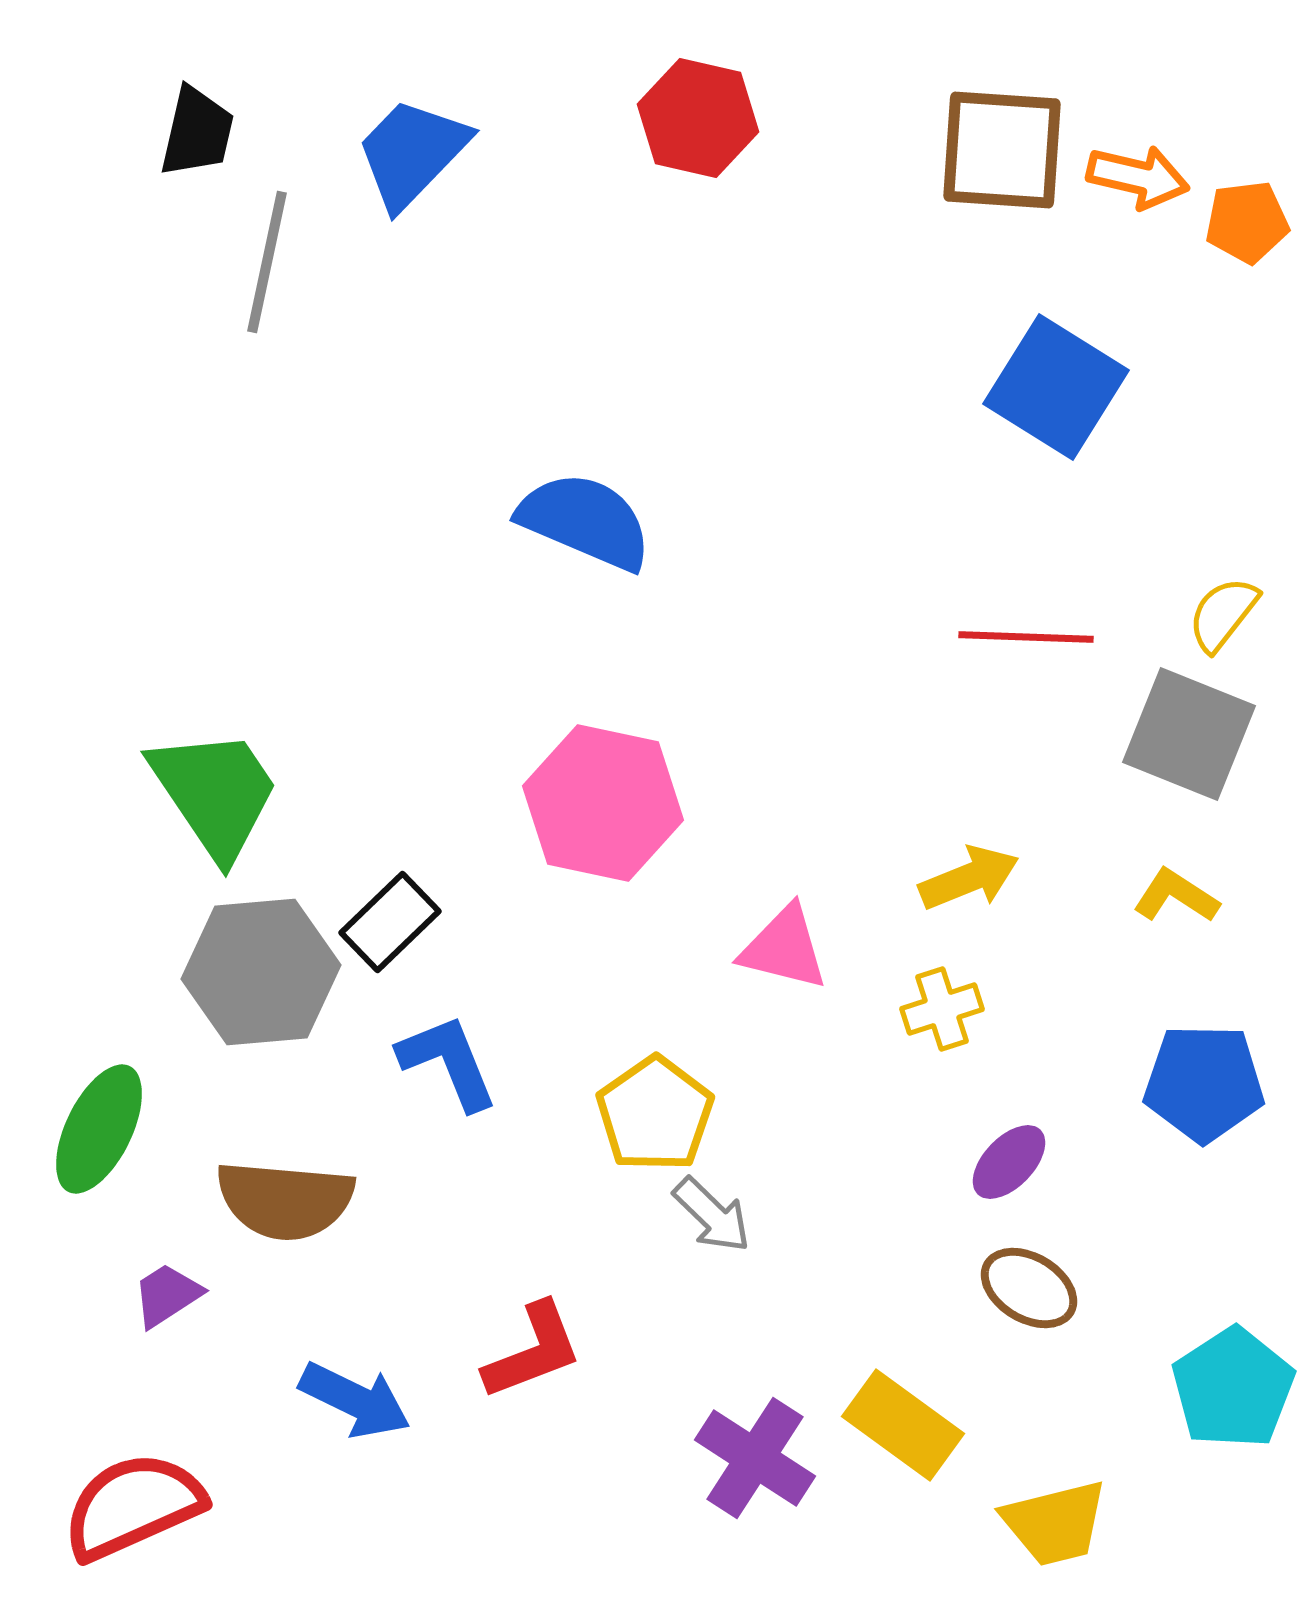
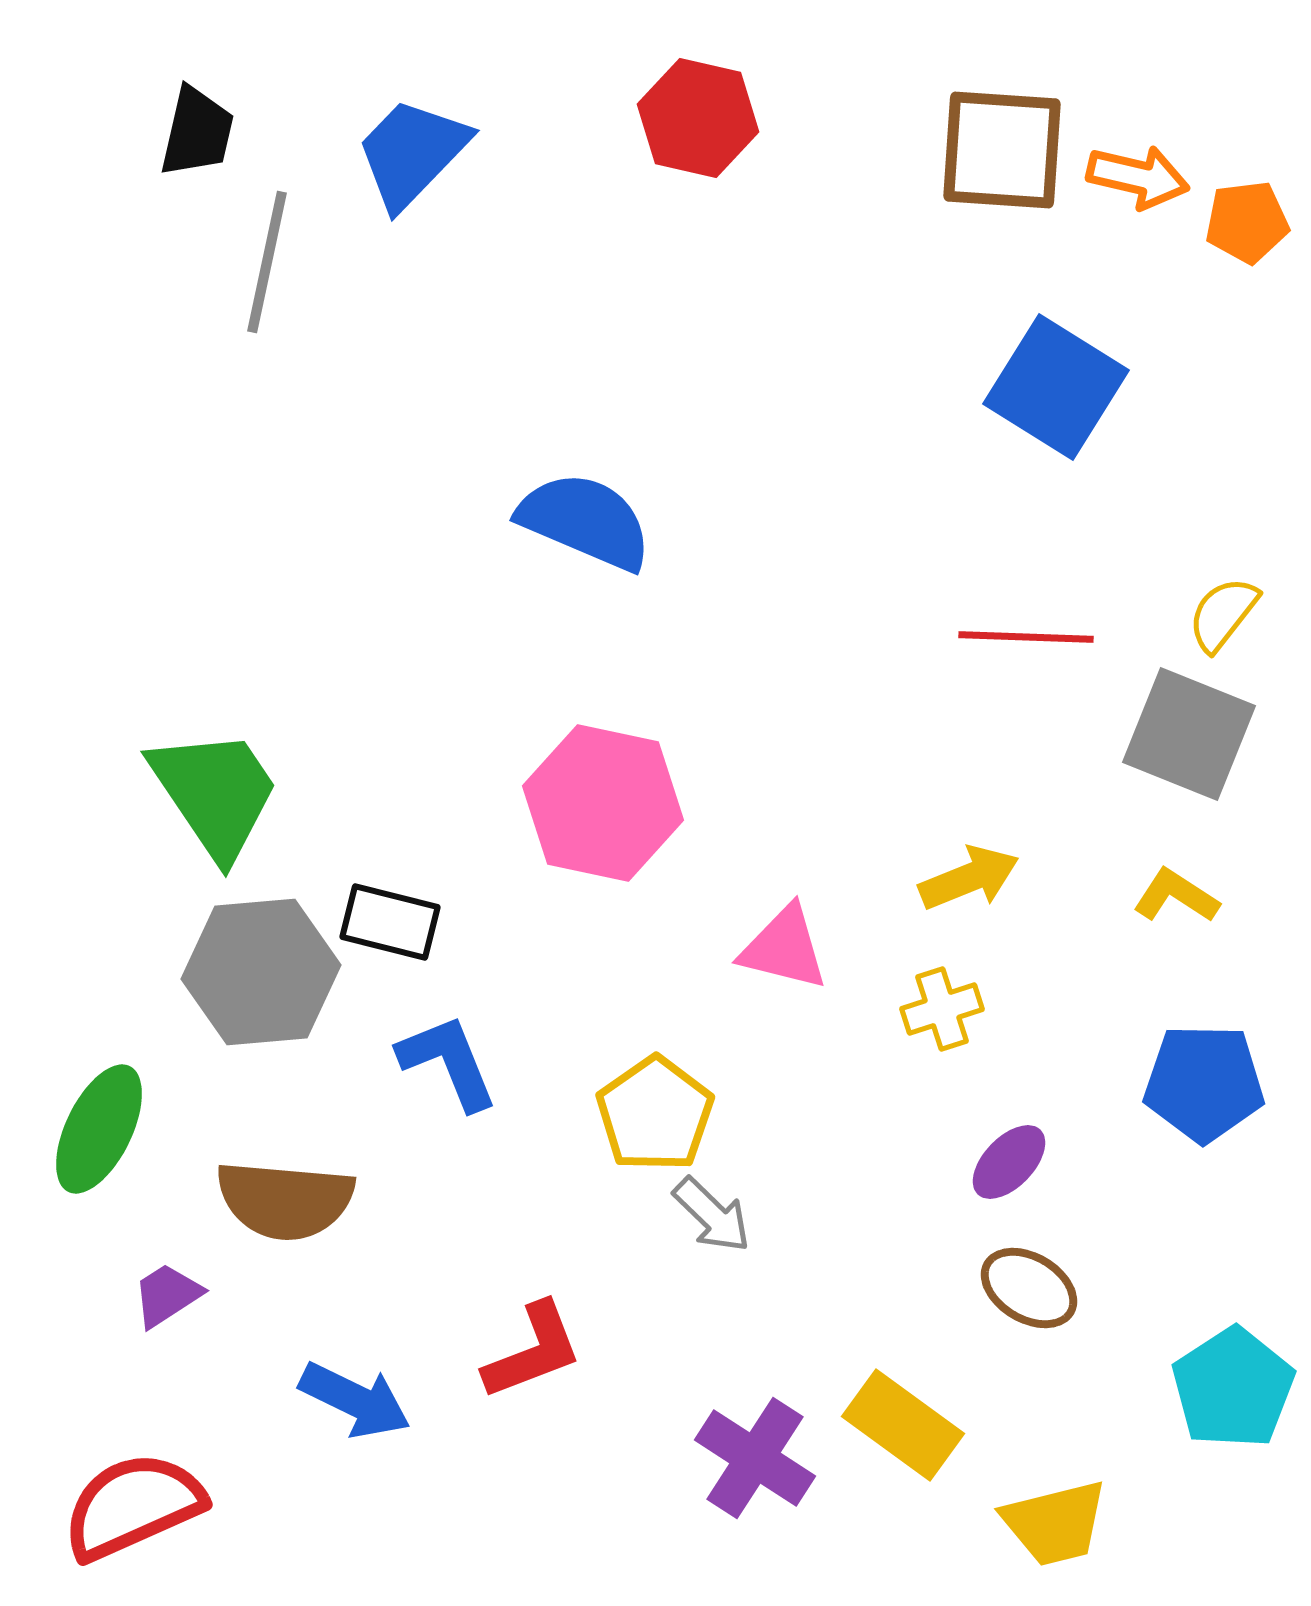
black rectangle: rotated 58 degrees clockwise
